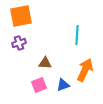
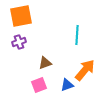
purple cross: moved 1 px up
brown triangle: rotated 24 degrees counterclockwise
orange arrow: rotated 15 degrees clockwise
blue triangle: moved 4 px right
